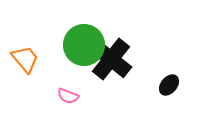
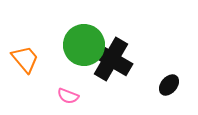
black cross: rotated 9 degrees counterclockwise
